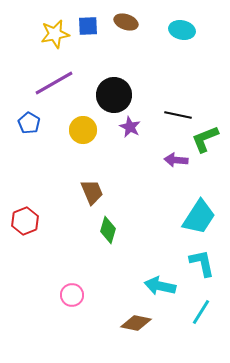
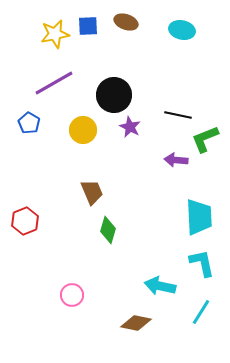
cyan trapezoid: rotated 36 degrees counterclockwise
